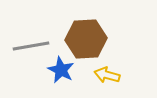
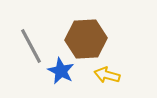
gray line: rotated 72 degrees clockwise
blue star: moved 1 px down
